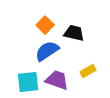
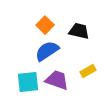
black trapezoid: moved 5 px right, 2 px up
